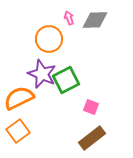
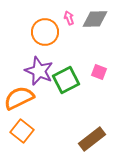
gray diamond: moved 1 px up
orange circle: moved 4 px left, 7 px up
purple star: moved 3 px left, 3 px up
pink square: moved 8 px right, 35 px up
orange square: moved 4 px right; rotated 15 degrees counterclockwise
brown rectangle: moved 1 px down
